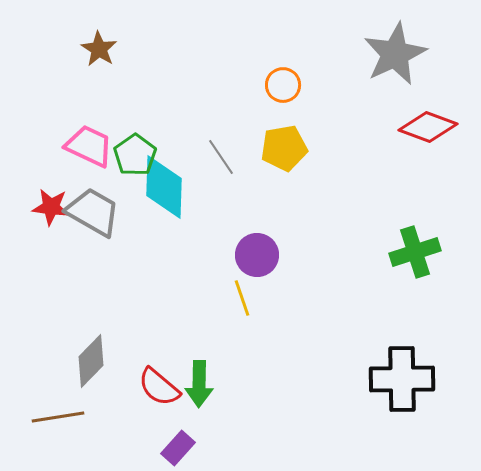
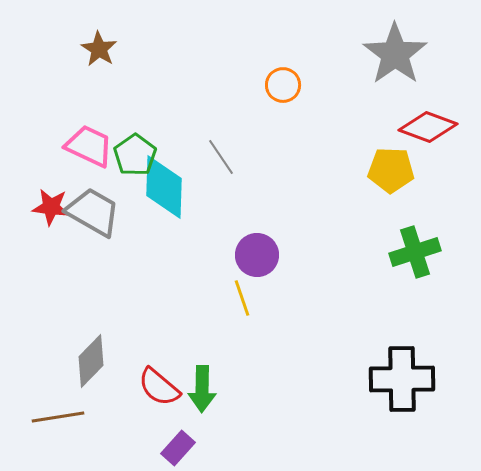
gray star: rotated 10 degrees counterclockwise
yellow pentagon: moved 107 px right, 22 px down; rotated 12 degrees clockwise
green arrow: moved 3 px right, 5 px down
